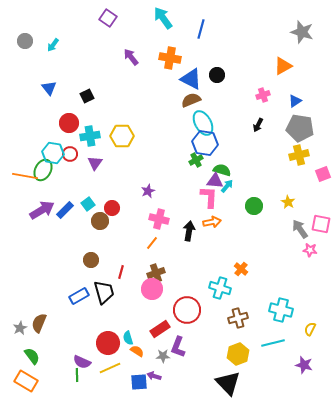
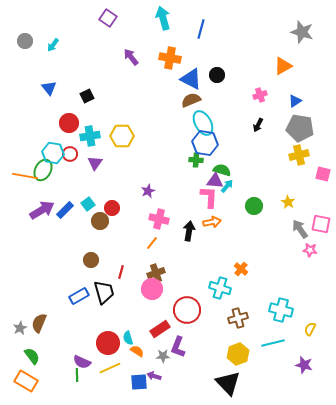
cyan arrow at (163, 18): rotated 20 degrees clockwise
pink cross at (263, 95): moved 3 px left
green cross at (196, 160): rotated 32 degrees clockwise
pink square at (323, 174): rotated 35 degrees clockwise
